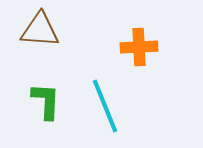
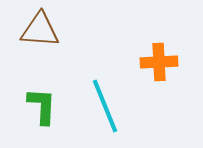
orange cross: moved 20 px right, 15 px down
green L-shape: moved 4 px left, 5 px down
